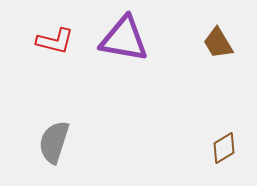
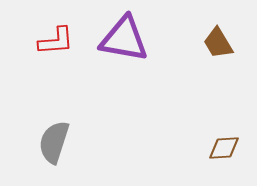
red L-shape: moved 1 px right; rotated 18 degrees counterclockwise
brown diamond: rotated 28 degrees clockwise
